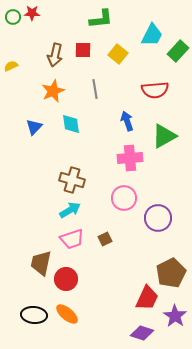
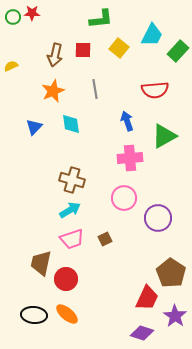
yellow square: moved 1 px right, 6 px up
brown pentagon: rotated 12 degrees counterclockwise
